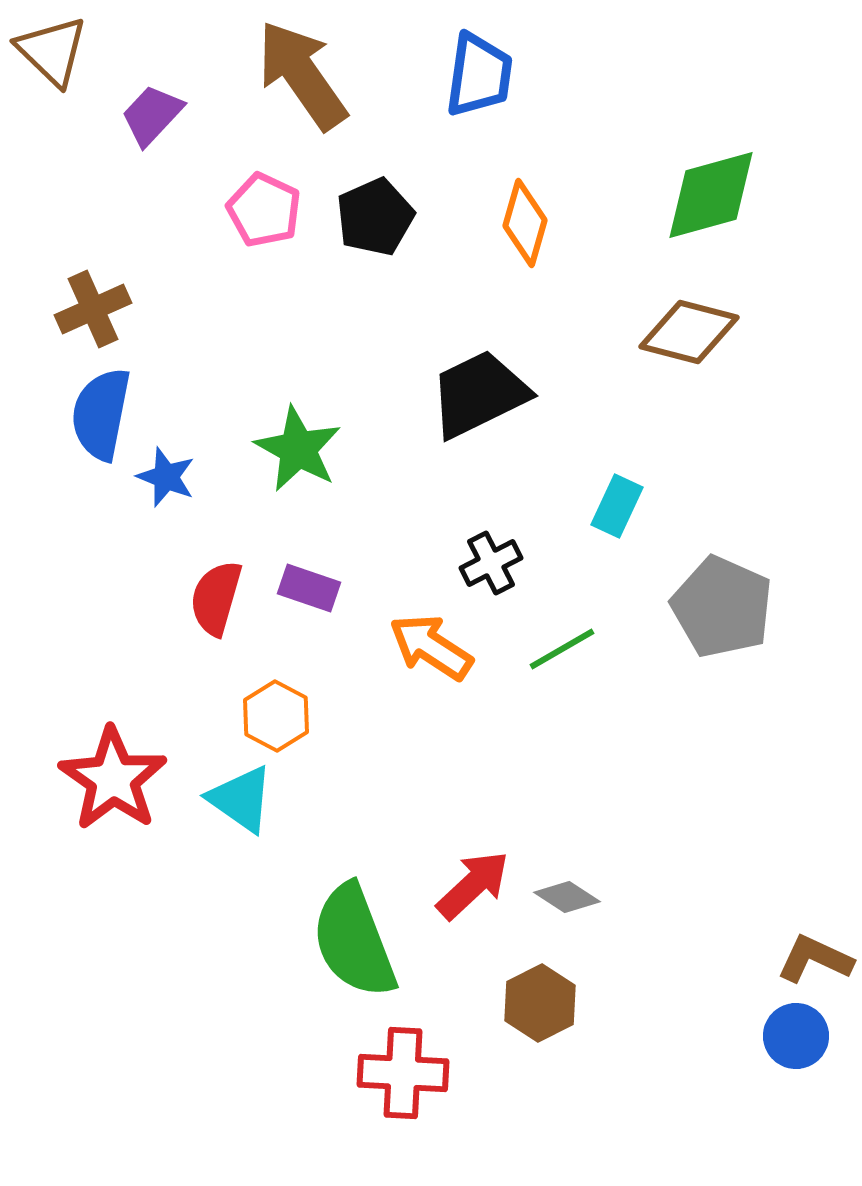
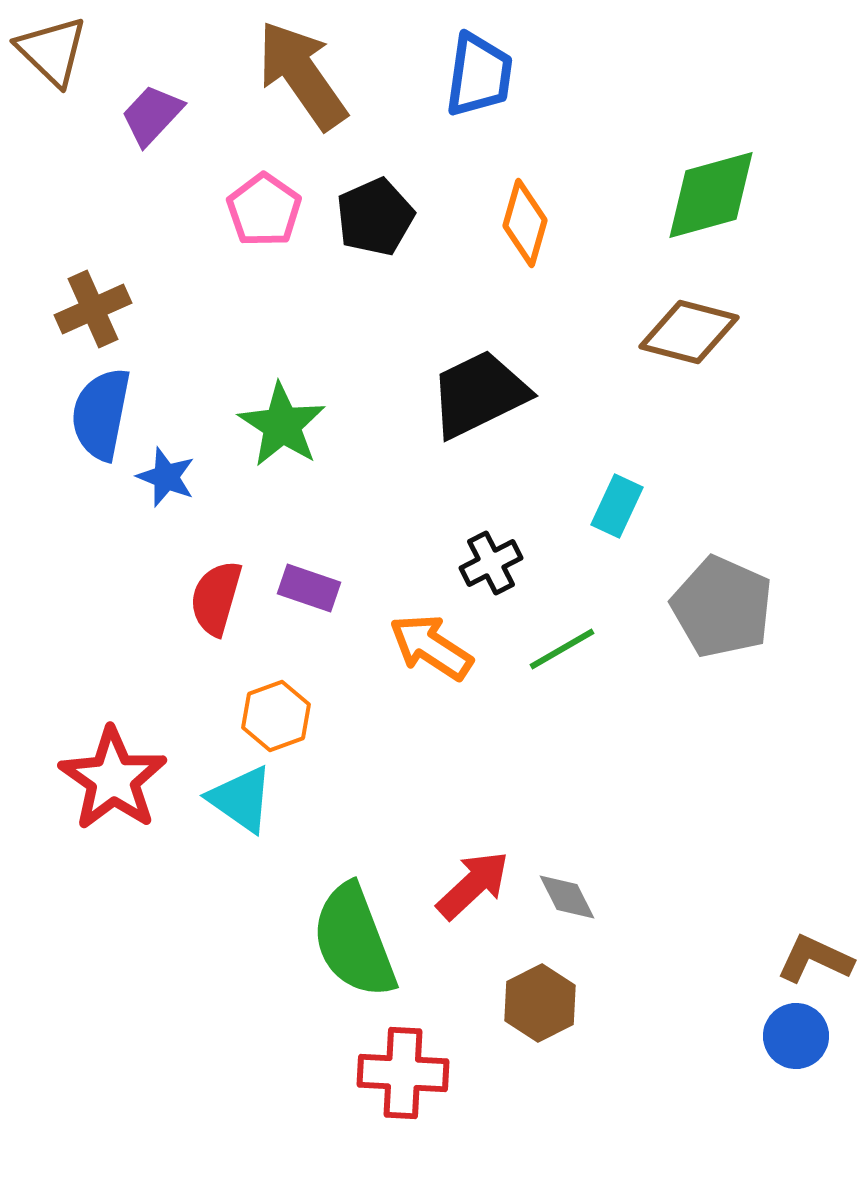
pink pentagon: rotated 10 degrees clockwise
green star: moved 16 px left, 24 px up; rotated 4 degrees clockwise
orange hexagon: rotated 12 degrees clockwise
gray diamond: rotated 30 degrees clockwise
